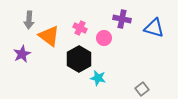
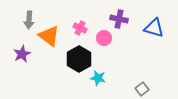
purple cross: moved 3 px left
